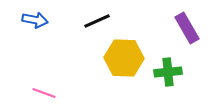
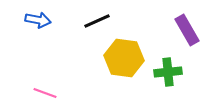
blue arrow: moved 3 px right
purple rectangle: moved 2 px down
yellow hexagon: rotated 6 degrees clockwise
pink line: moved 1 px right
